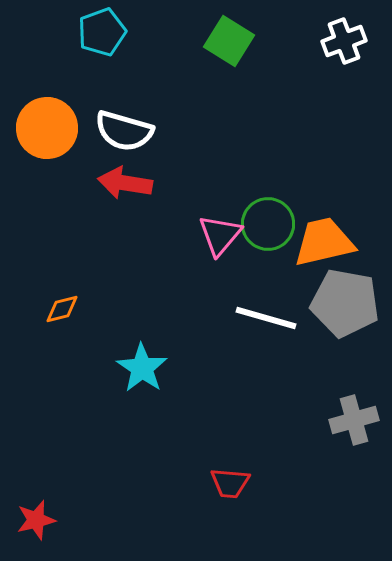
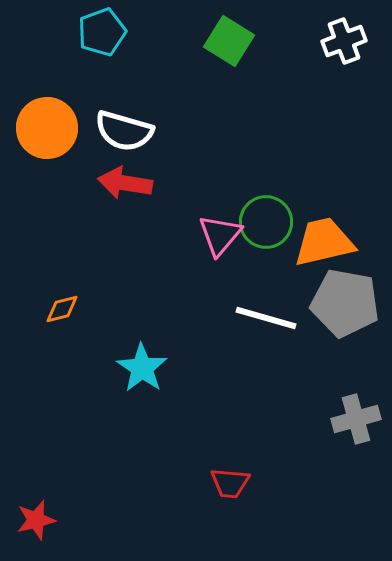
green circle: moved 2 px left, 2 px up
gray cross: moved 2 px right, 1 px up
